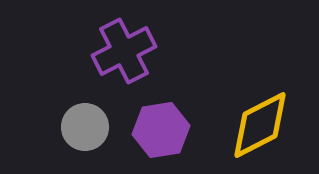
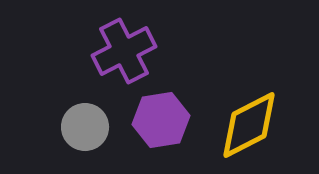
yellow diamond: moved 11 px left
purple hexagon: moved 10 px up
